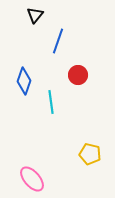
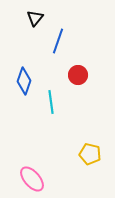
black triangle: moved 3 px down
